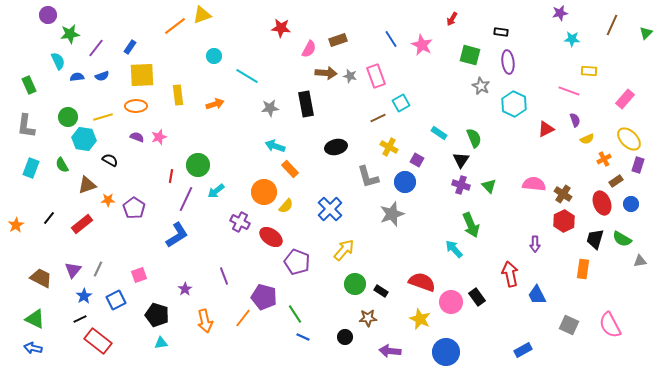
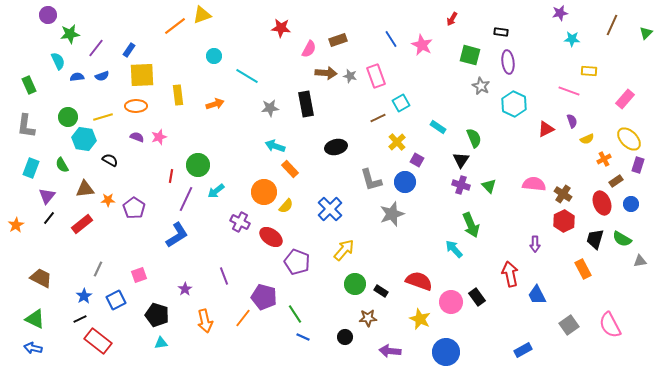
blue rectangle at (130, 47): moved 1 px left, 3 px down
purple semicircle at (575, 120): moved 3 px left, 1 px down
cyan rectangle at (439, 133): moved 1 px left, 6 px up
yellow cross at (389, 147): moved 8 px right, 5 px up; rotated 18 degrees clockwise
gray L-shape at (368, 177): moved 3 px right, 3 px down
brown triangle at (87, 185): moved 2 px left, 4 px down; rotated 12 degrees clockwise
orange rectangle at (583, 269): rotated 36 degrees counterclockwise
purple triangle at (73, 270): moved 26 px left, 74 px up
red semicircle at (422, 282): moved 3 px left, 1 px up
gray square at (569, 325): rotated 30 degrees clockwise
